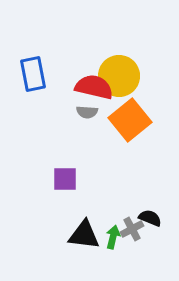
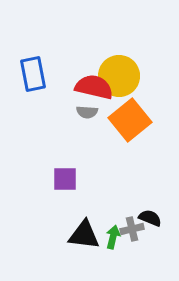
gray cross: rotated 15 degrees clockwise
